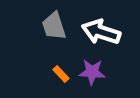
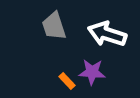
white arrow: moved 6 px right, 2 px down
orange rectangle: moved 6 px right, 7 px down
